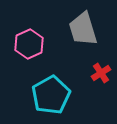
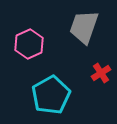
gray trapezoid: moved 1 px right, 2 px up; rotated 36 degrees clockwise
